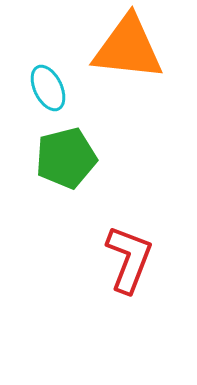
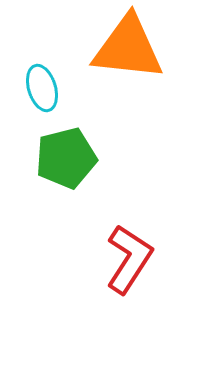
cyan ellipse: moved 6 px left; rotated 9 degrees clockwise
red L-shape: rotated 12 degrees clockwise
